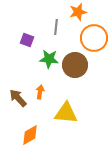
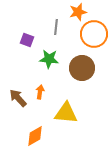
orange circle: moved 4 px up
brown circle: moved 7 px right, 3 px down
orange diamond: moved 5 px right, 1 px down
